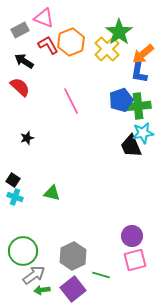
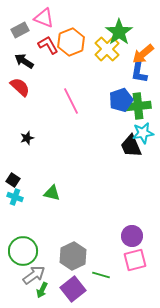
green arrow: rotated 56 degrees counterclockwise
